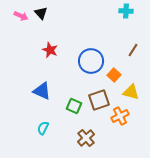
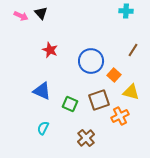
green square: moved 4 px left, 2 px up
